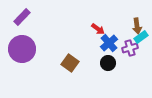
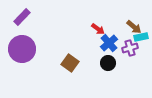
brown arrow: moved 3 px left, 1 px down; rotated 42 degrees counterclockwise
cyan rectangle: rotated 24 degrees clockwise
